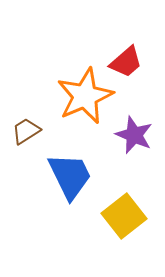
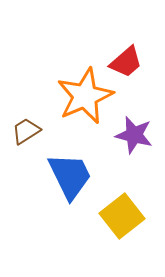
purple star: rotated 9 degrees counterclockwise
yellow square: moved 2 px left
